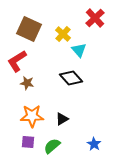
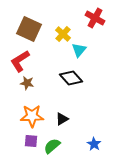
red cross: rotated 18 degrees counterclockwise
cyan triangle: rotated 21 degrees clockwise
red L-shape: moved 3 px right
purple square: moved 3 px right, 1 px up
